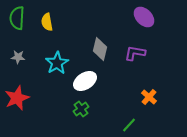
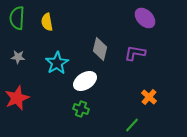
purple ellipse: moved 1 px right, 1 px down
green cross: rotated 35 degrees counterclockwise
green line: moved 3 px right
